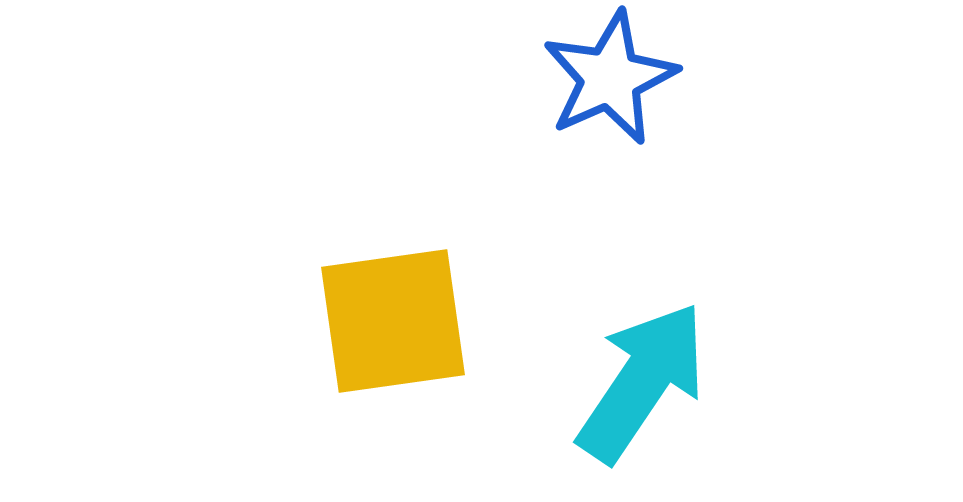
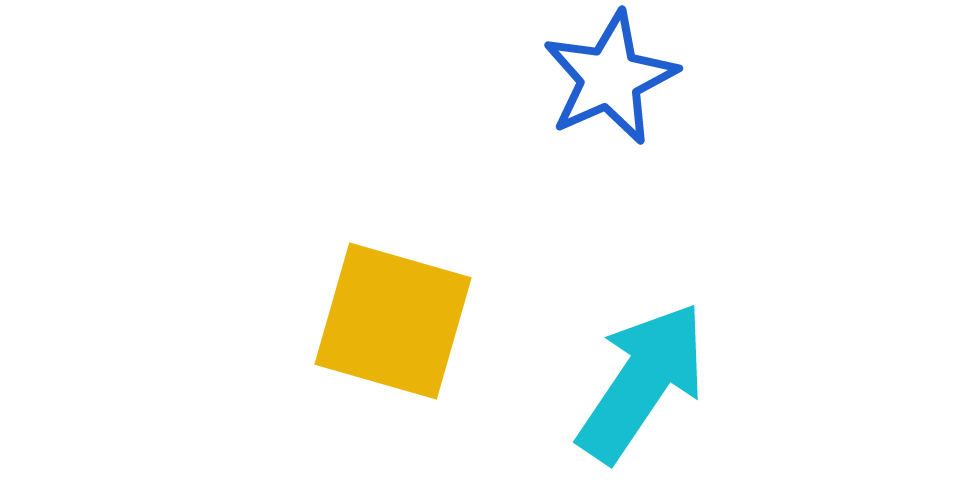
yellow square: rotated 24 degrees clockwise
